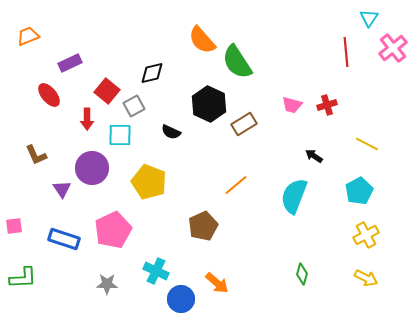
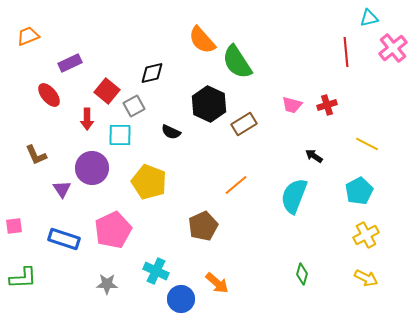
cyan triangle: rotated 42 degrees clockwise
